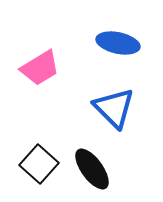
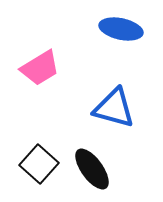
blue ellipse: moved 3 px right, 14 px up
blue triangle: rotated 30 degrees counterclockwise
